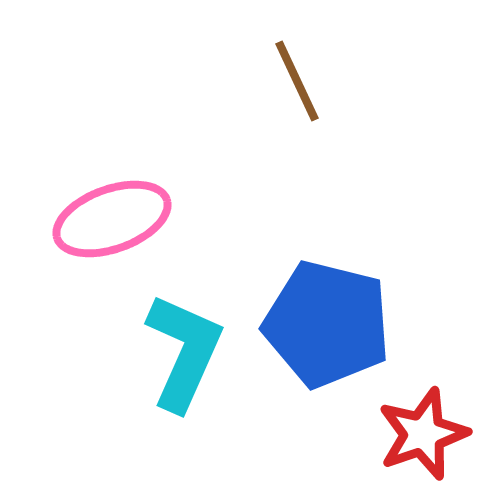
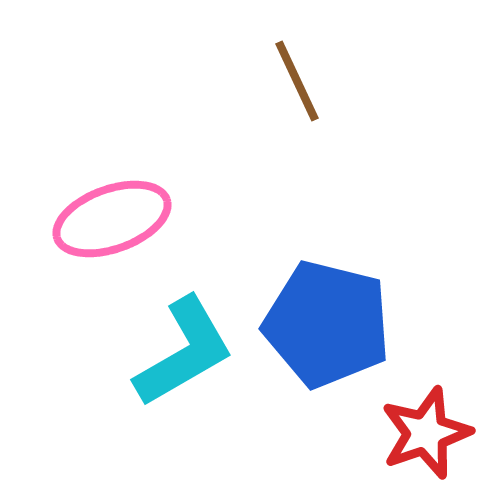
cyan L-shape: rotated 36 degrees clockwise
red star: moved 3 px right, 1 px up
